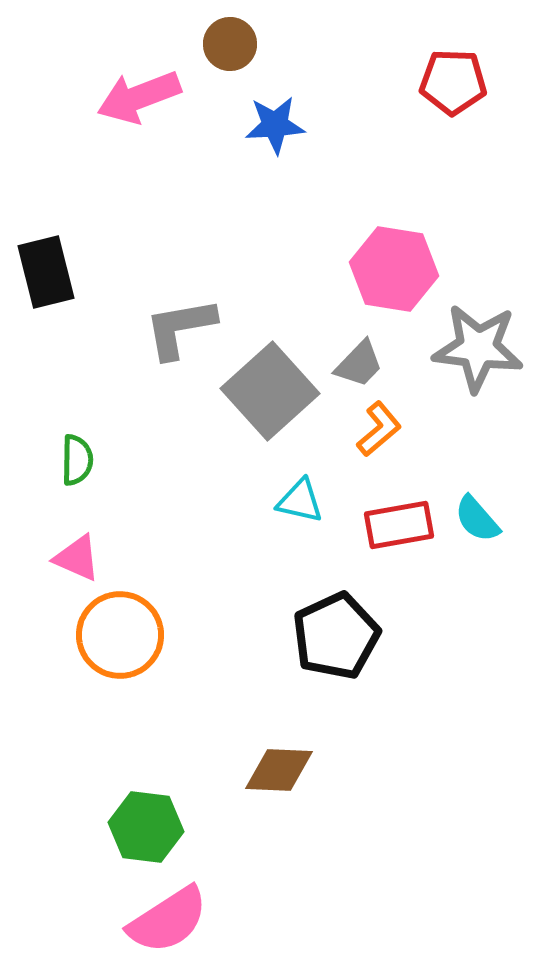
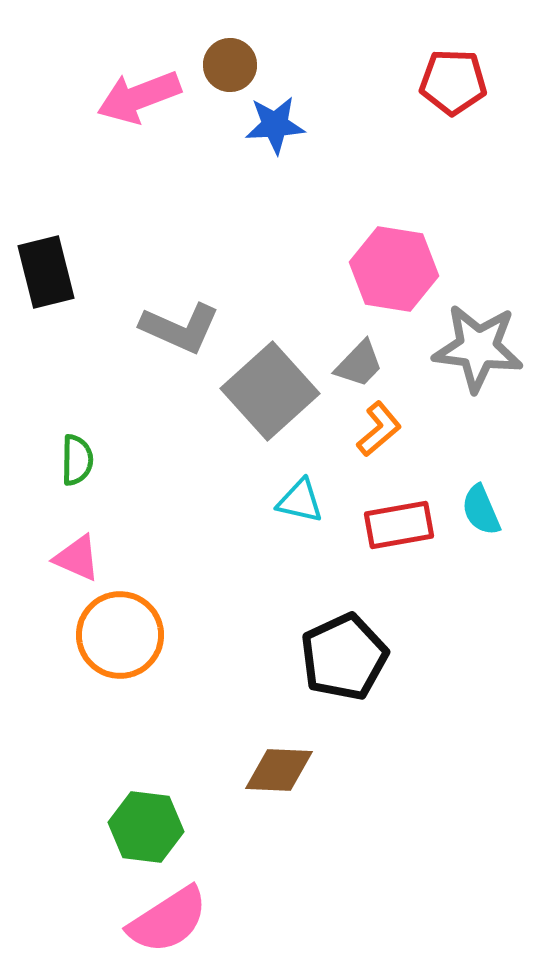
brown circle: moved 21 px down
gray L-shape: rotated 146 degrees counterclockwise
cyan semicircle: moved 4 px right, 9 px up; rotated 18 degrees clockwise
black pentagon: moved 8 px right, 21 px down
